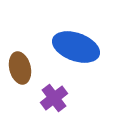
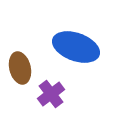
purple cross: moved 3 px left, 4 px up
